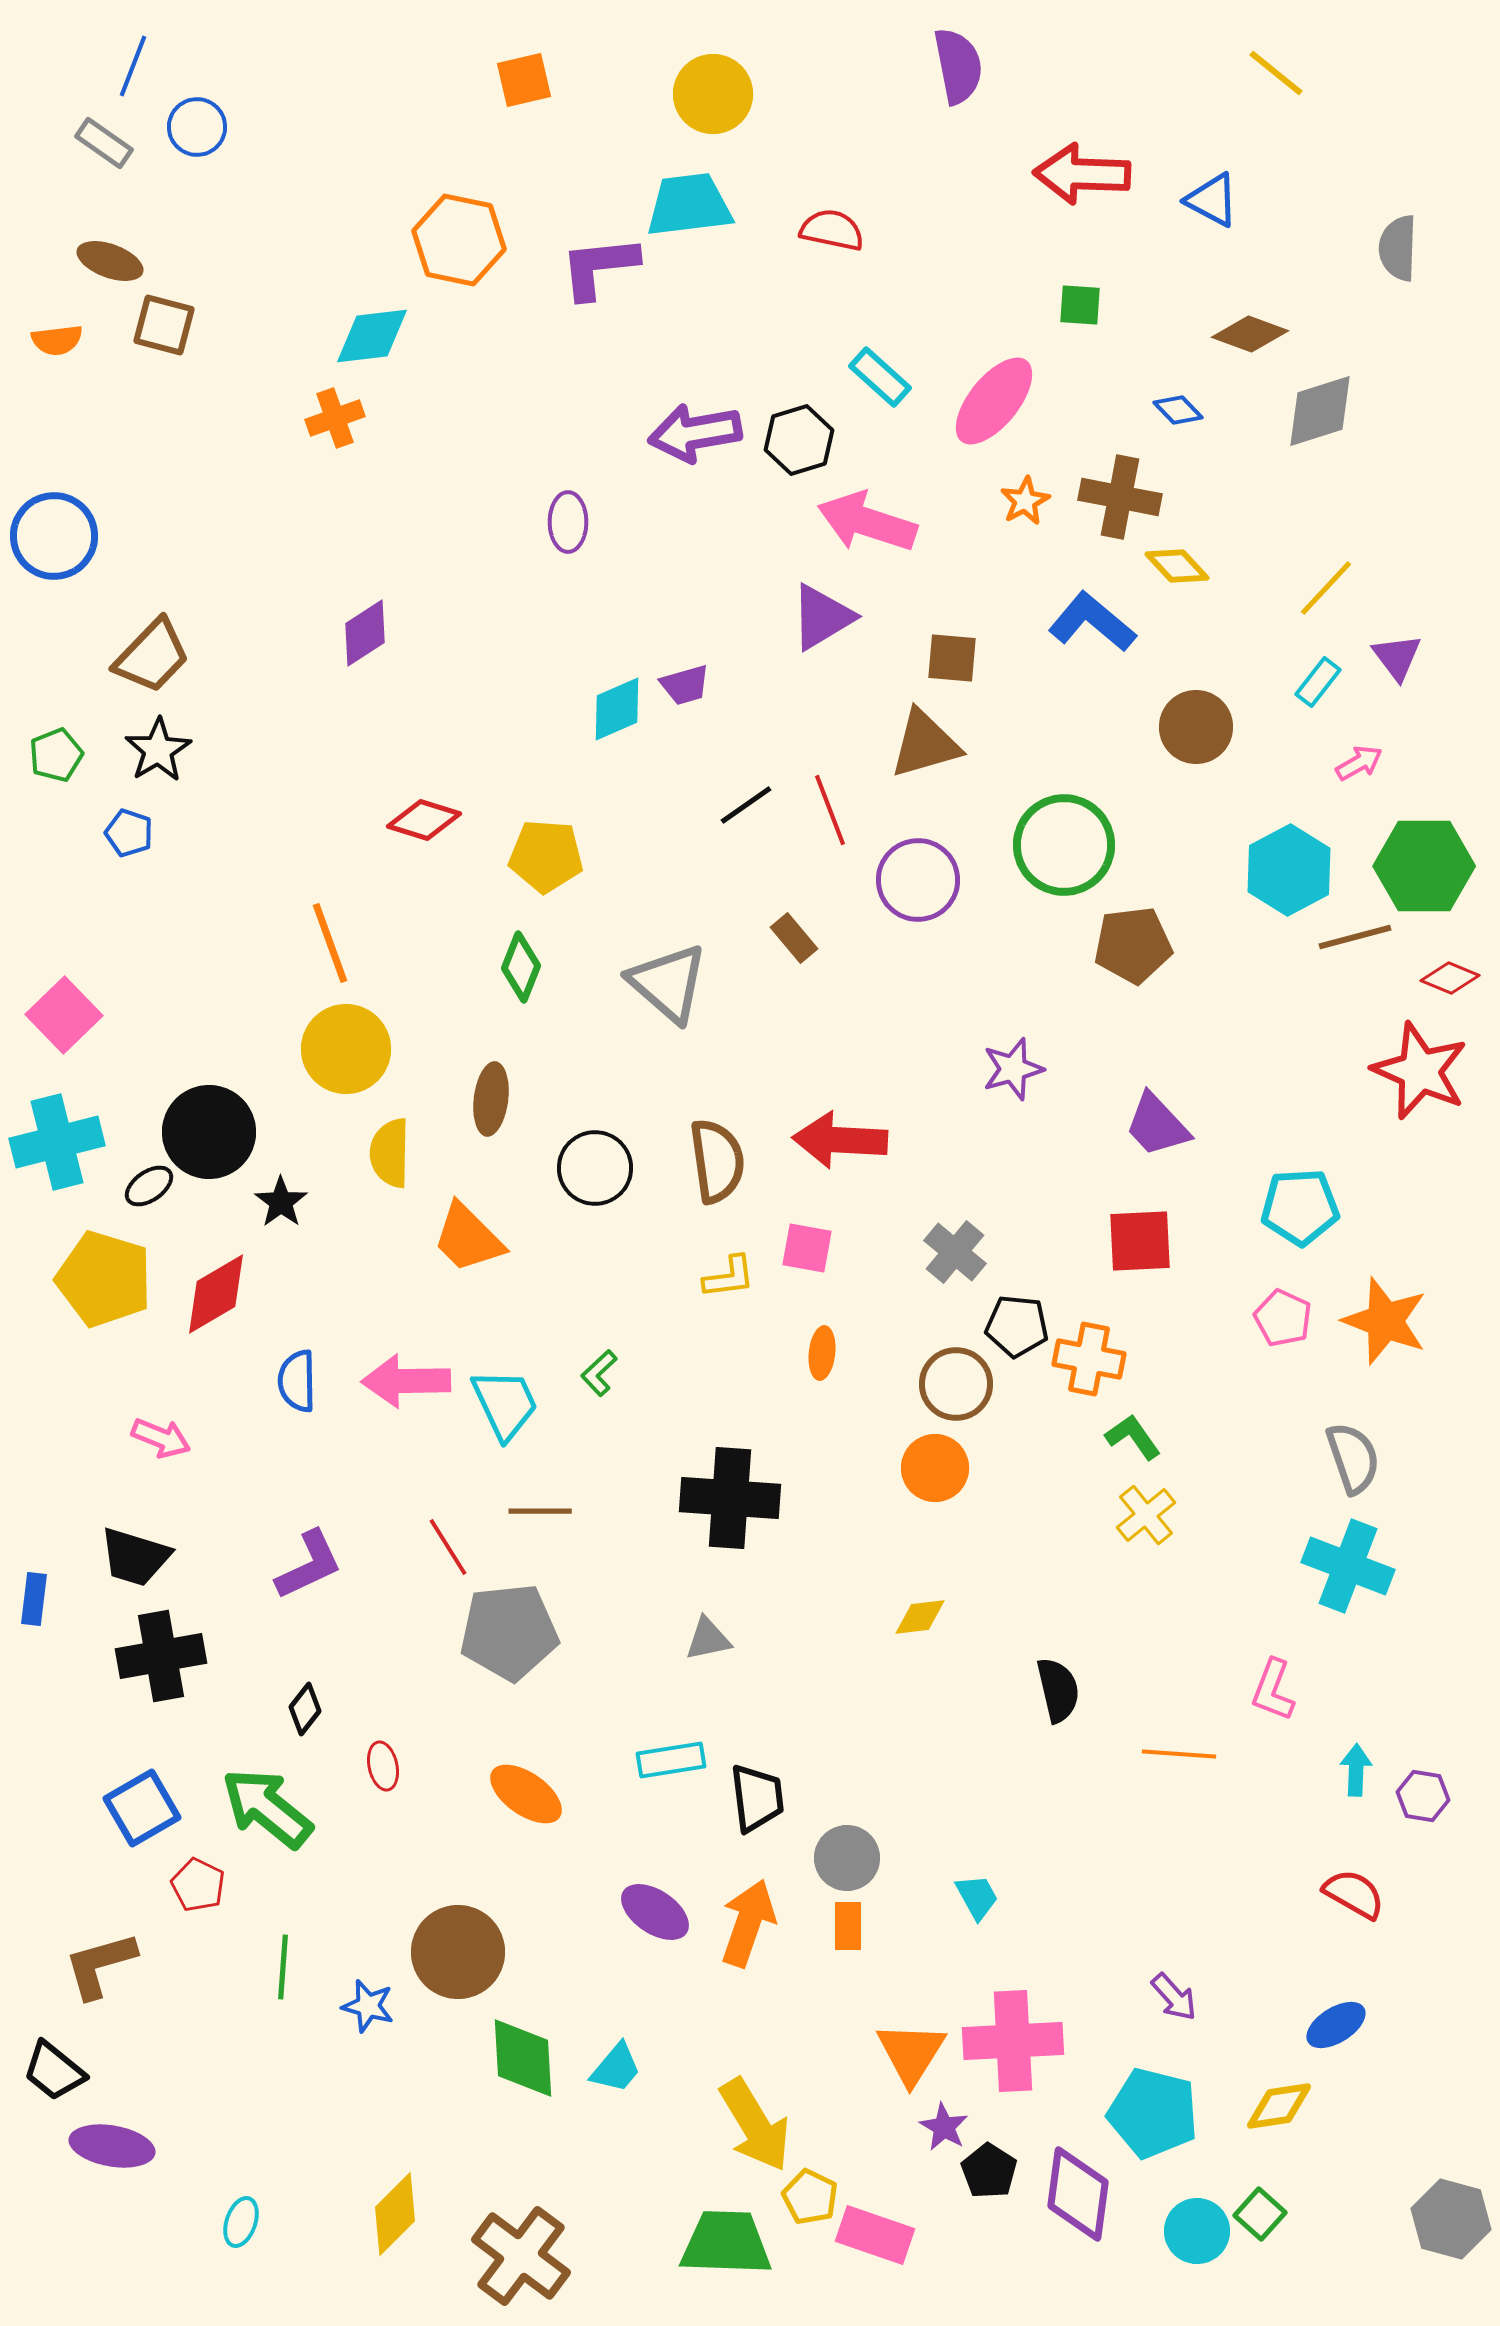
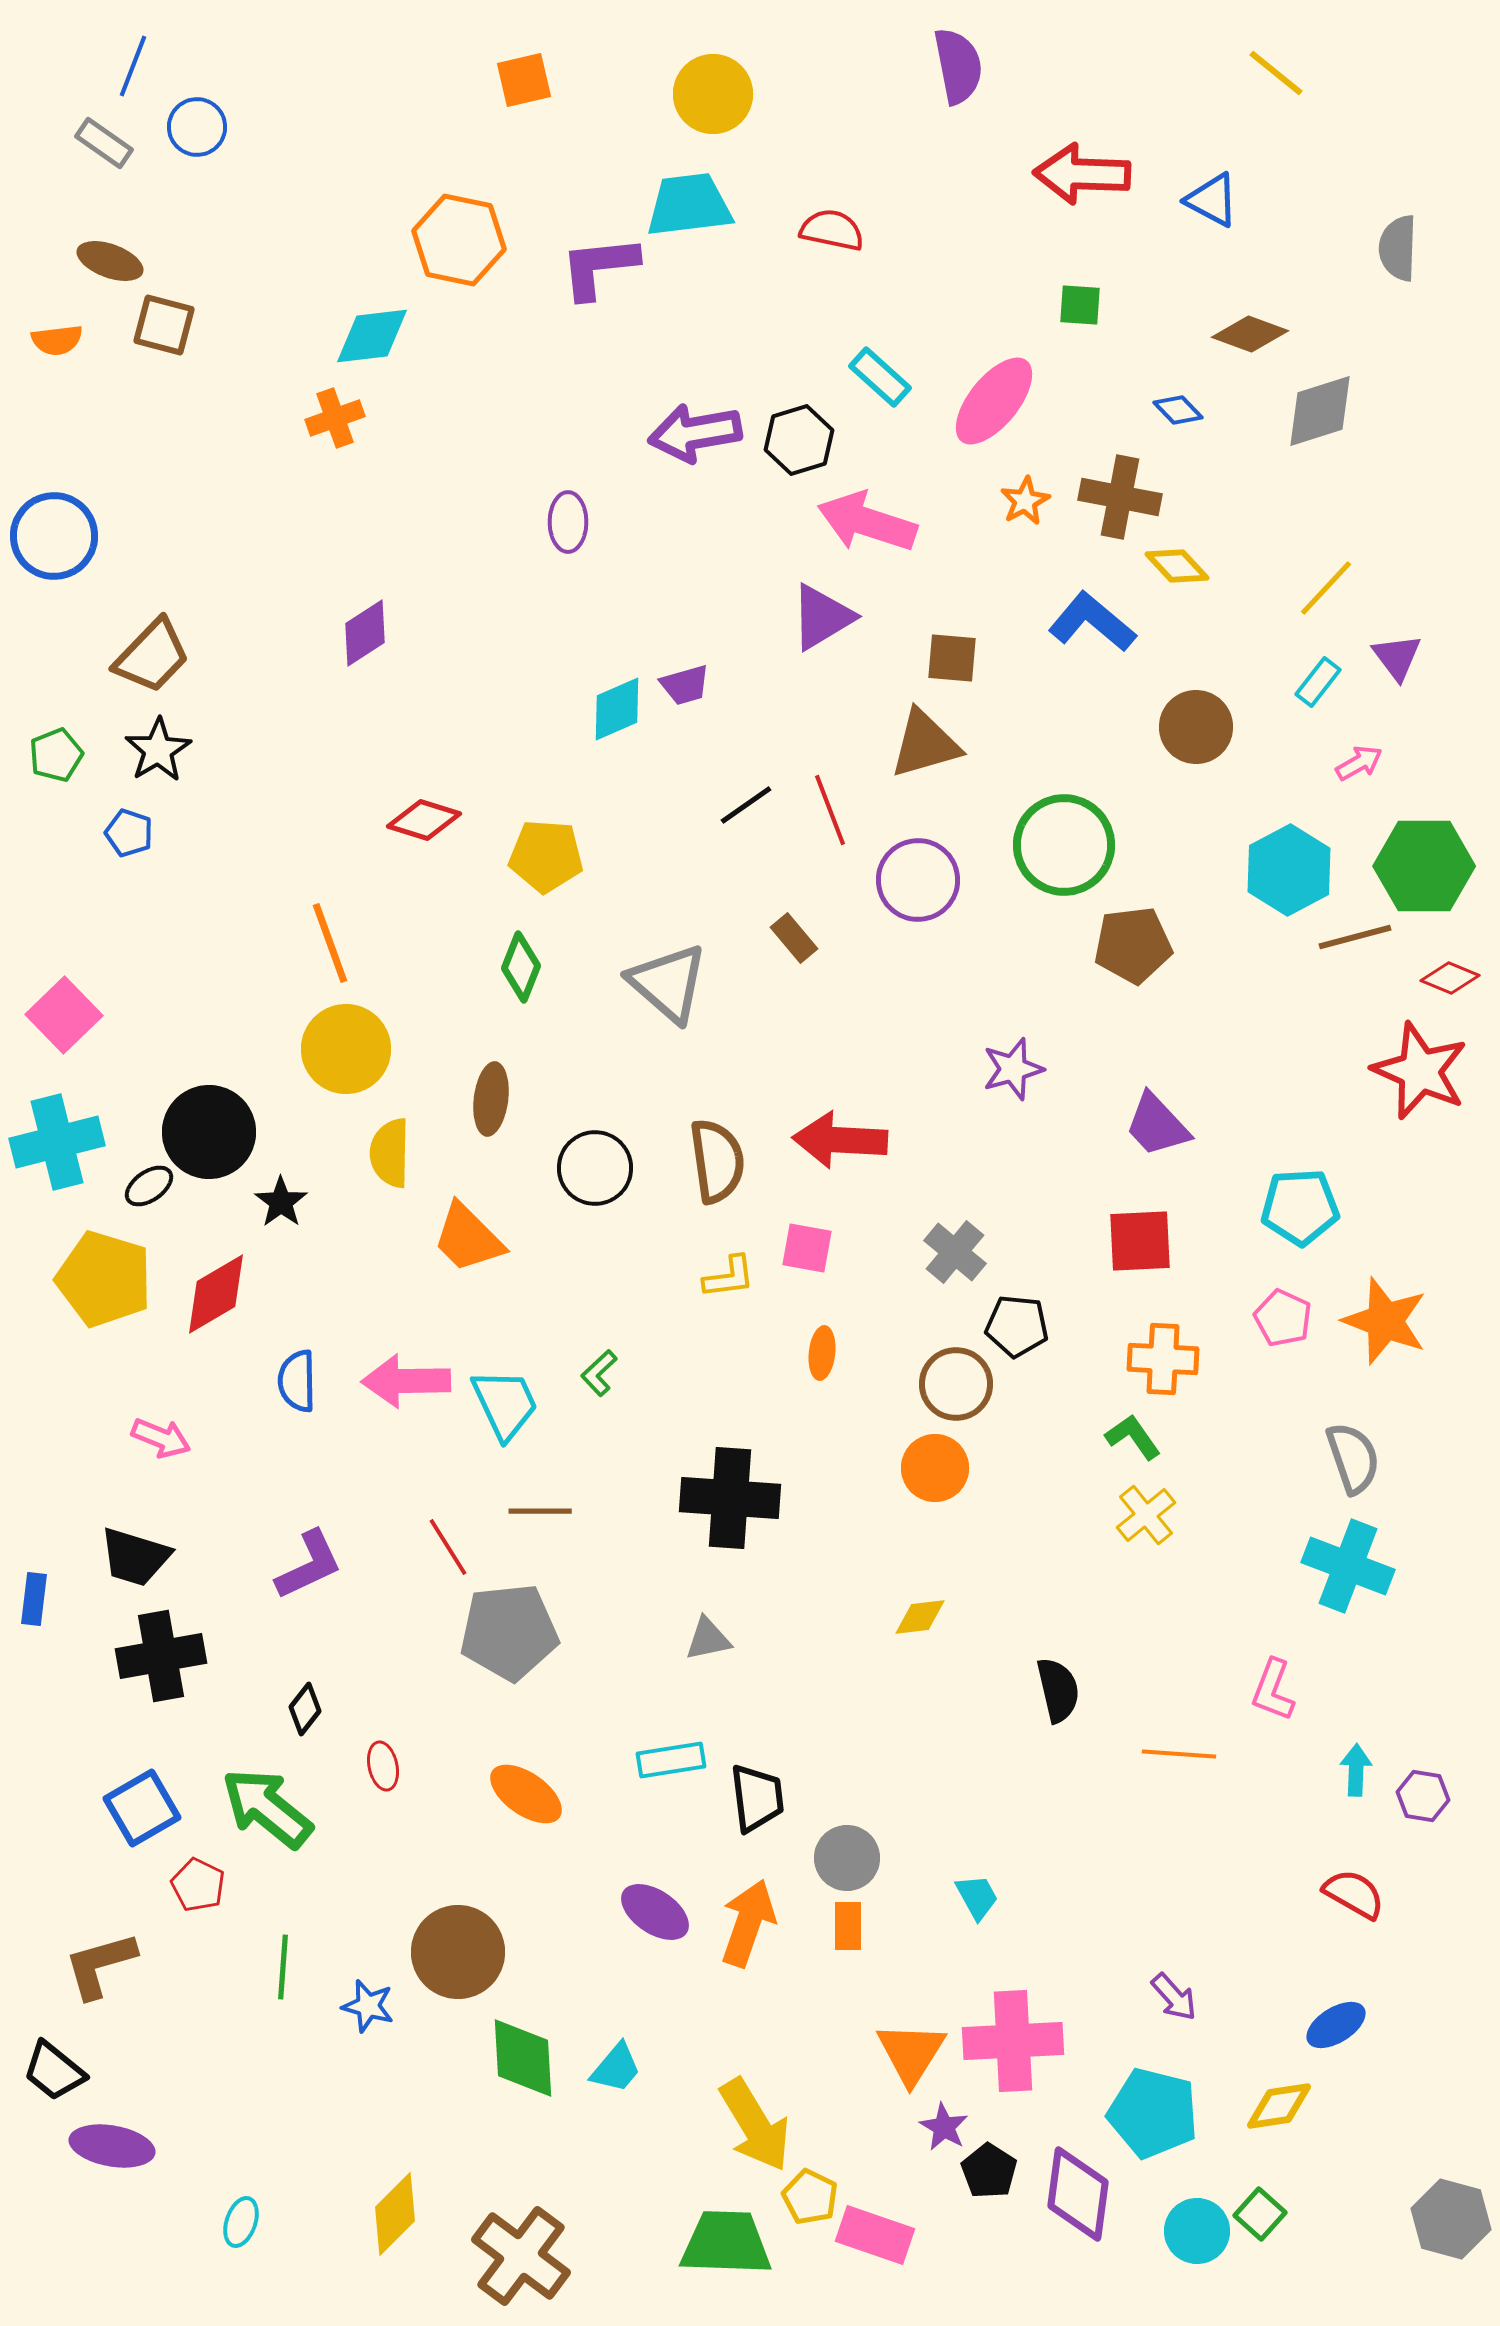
orange cross at (1089, 1359): moved 74 px right; rotated 8 degrees counterclockwise
